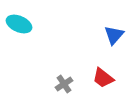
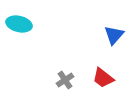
cyan ellipse: rotated 10 degrees counterclockwise
gray cross: moved 1 px right, 4 px up
